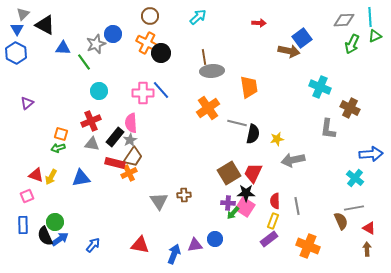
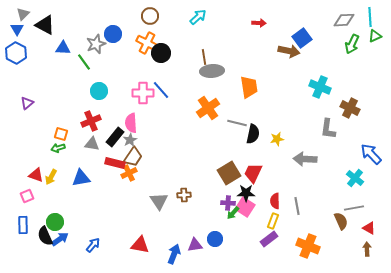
blue arrow at (371, 154): rotated 130 degrees counterclockwise
gray arrow at (293, 160): moved 12 px right, 1 px up; rotated 15 degrees clockwise
